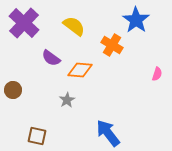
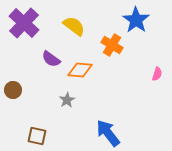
purple semicircle: moved 1 px down
